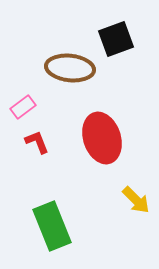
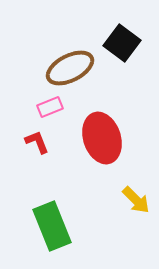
black square: moved 6 px right, 4 px down; rotated 33 degrees counterclockwise
brown ellipse: rotated 33 degrees counterclockwise
pink rectangle: moved 27 px right; rotated 15 degrees clockwise
